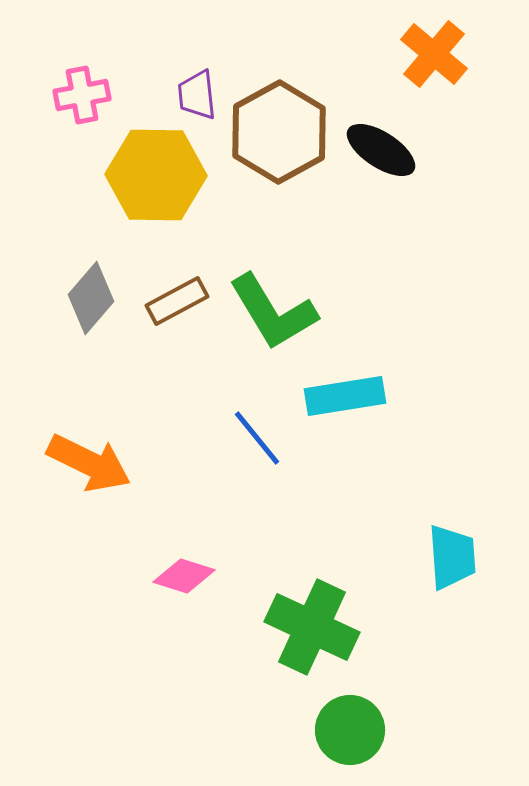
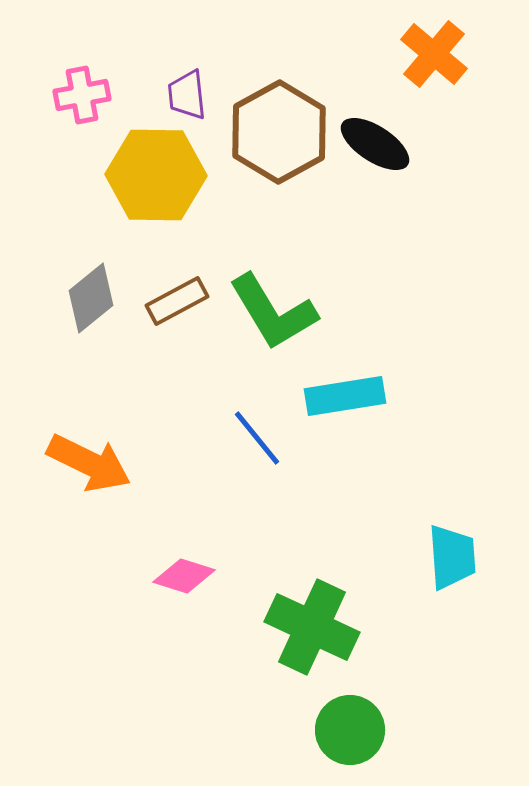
purple trapezoid: moved 10 px left
black ellipse: moved 6 px left, 6 px up
gray diamond: rotated 10 degrees clockwise
